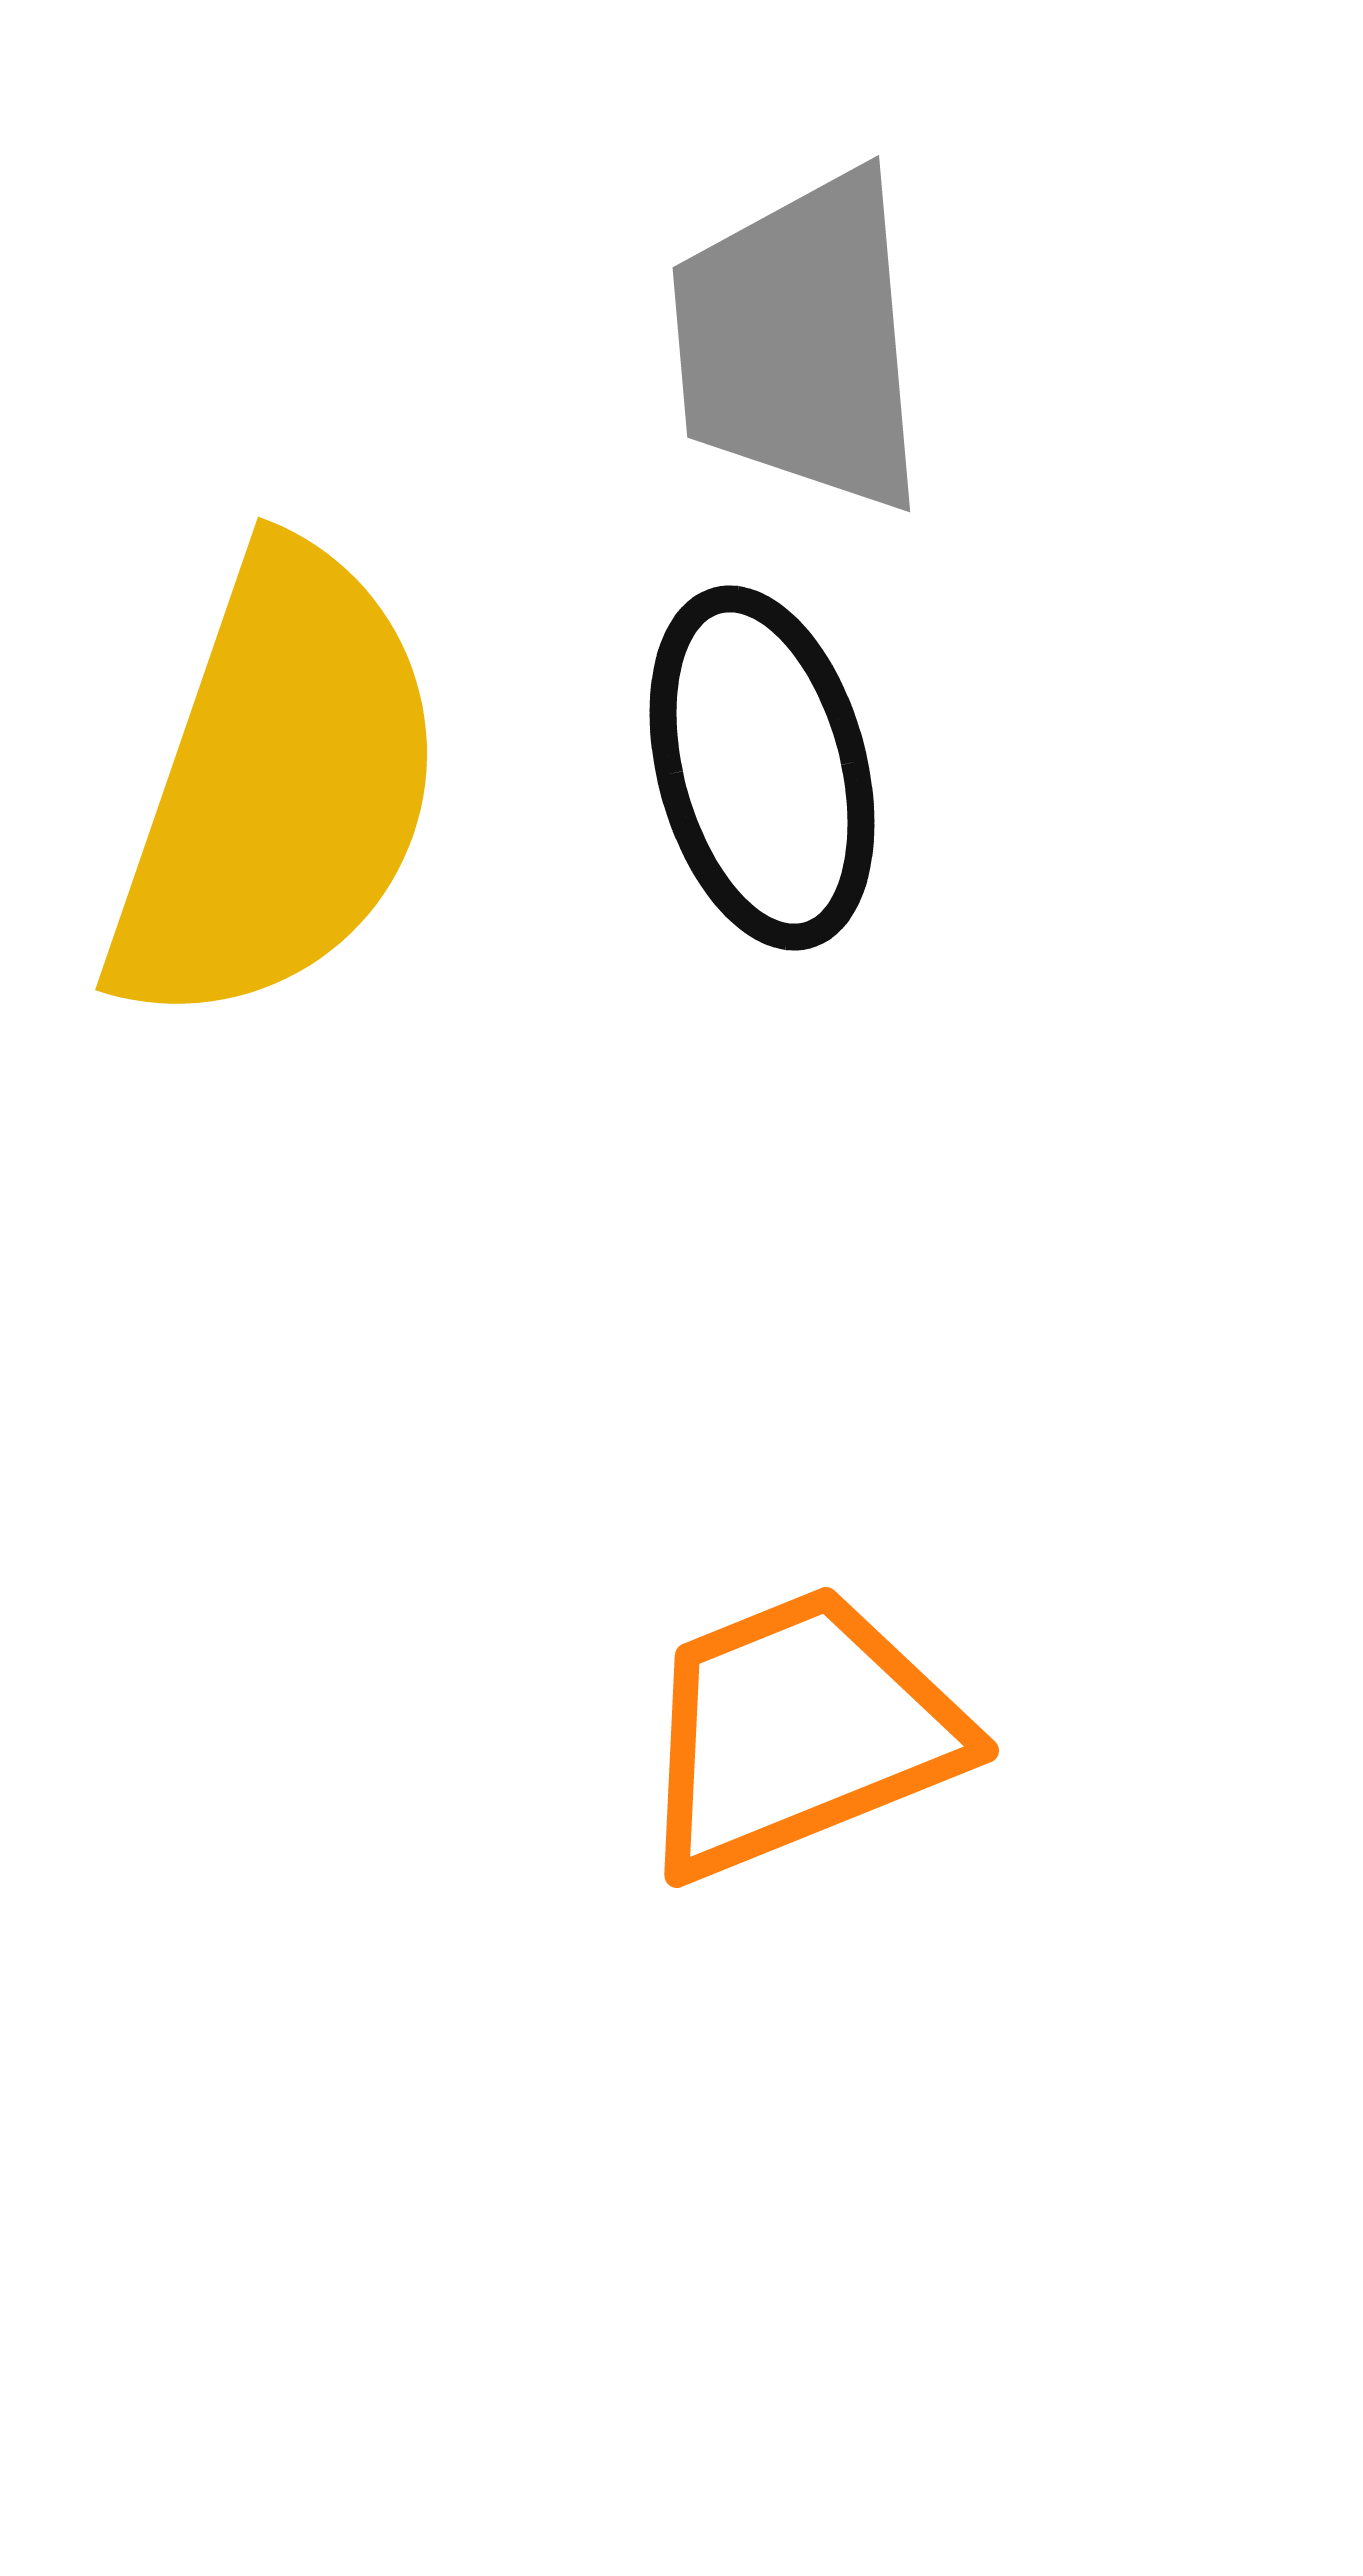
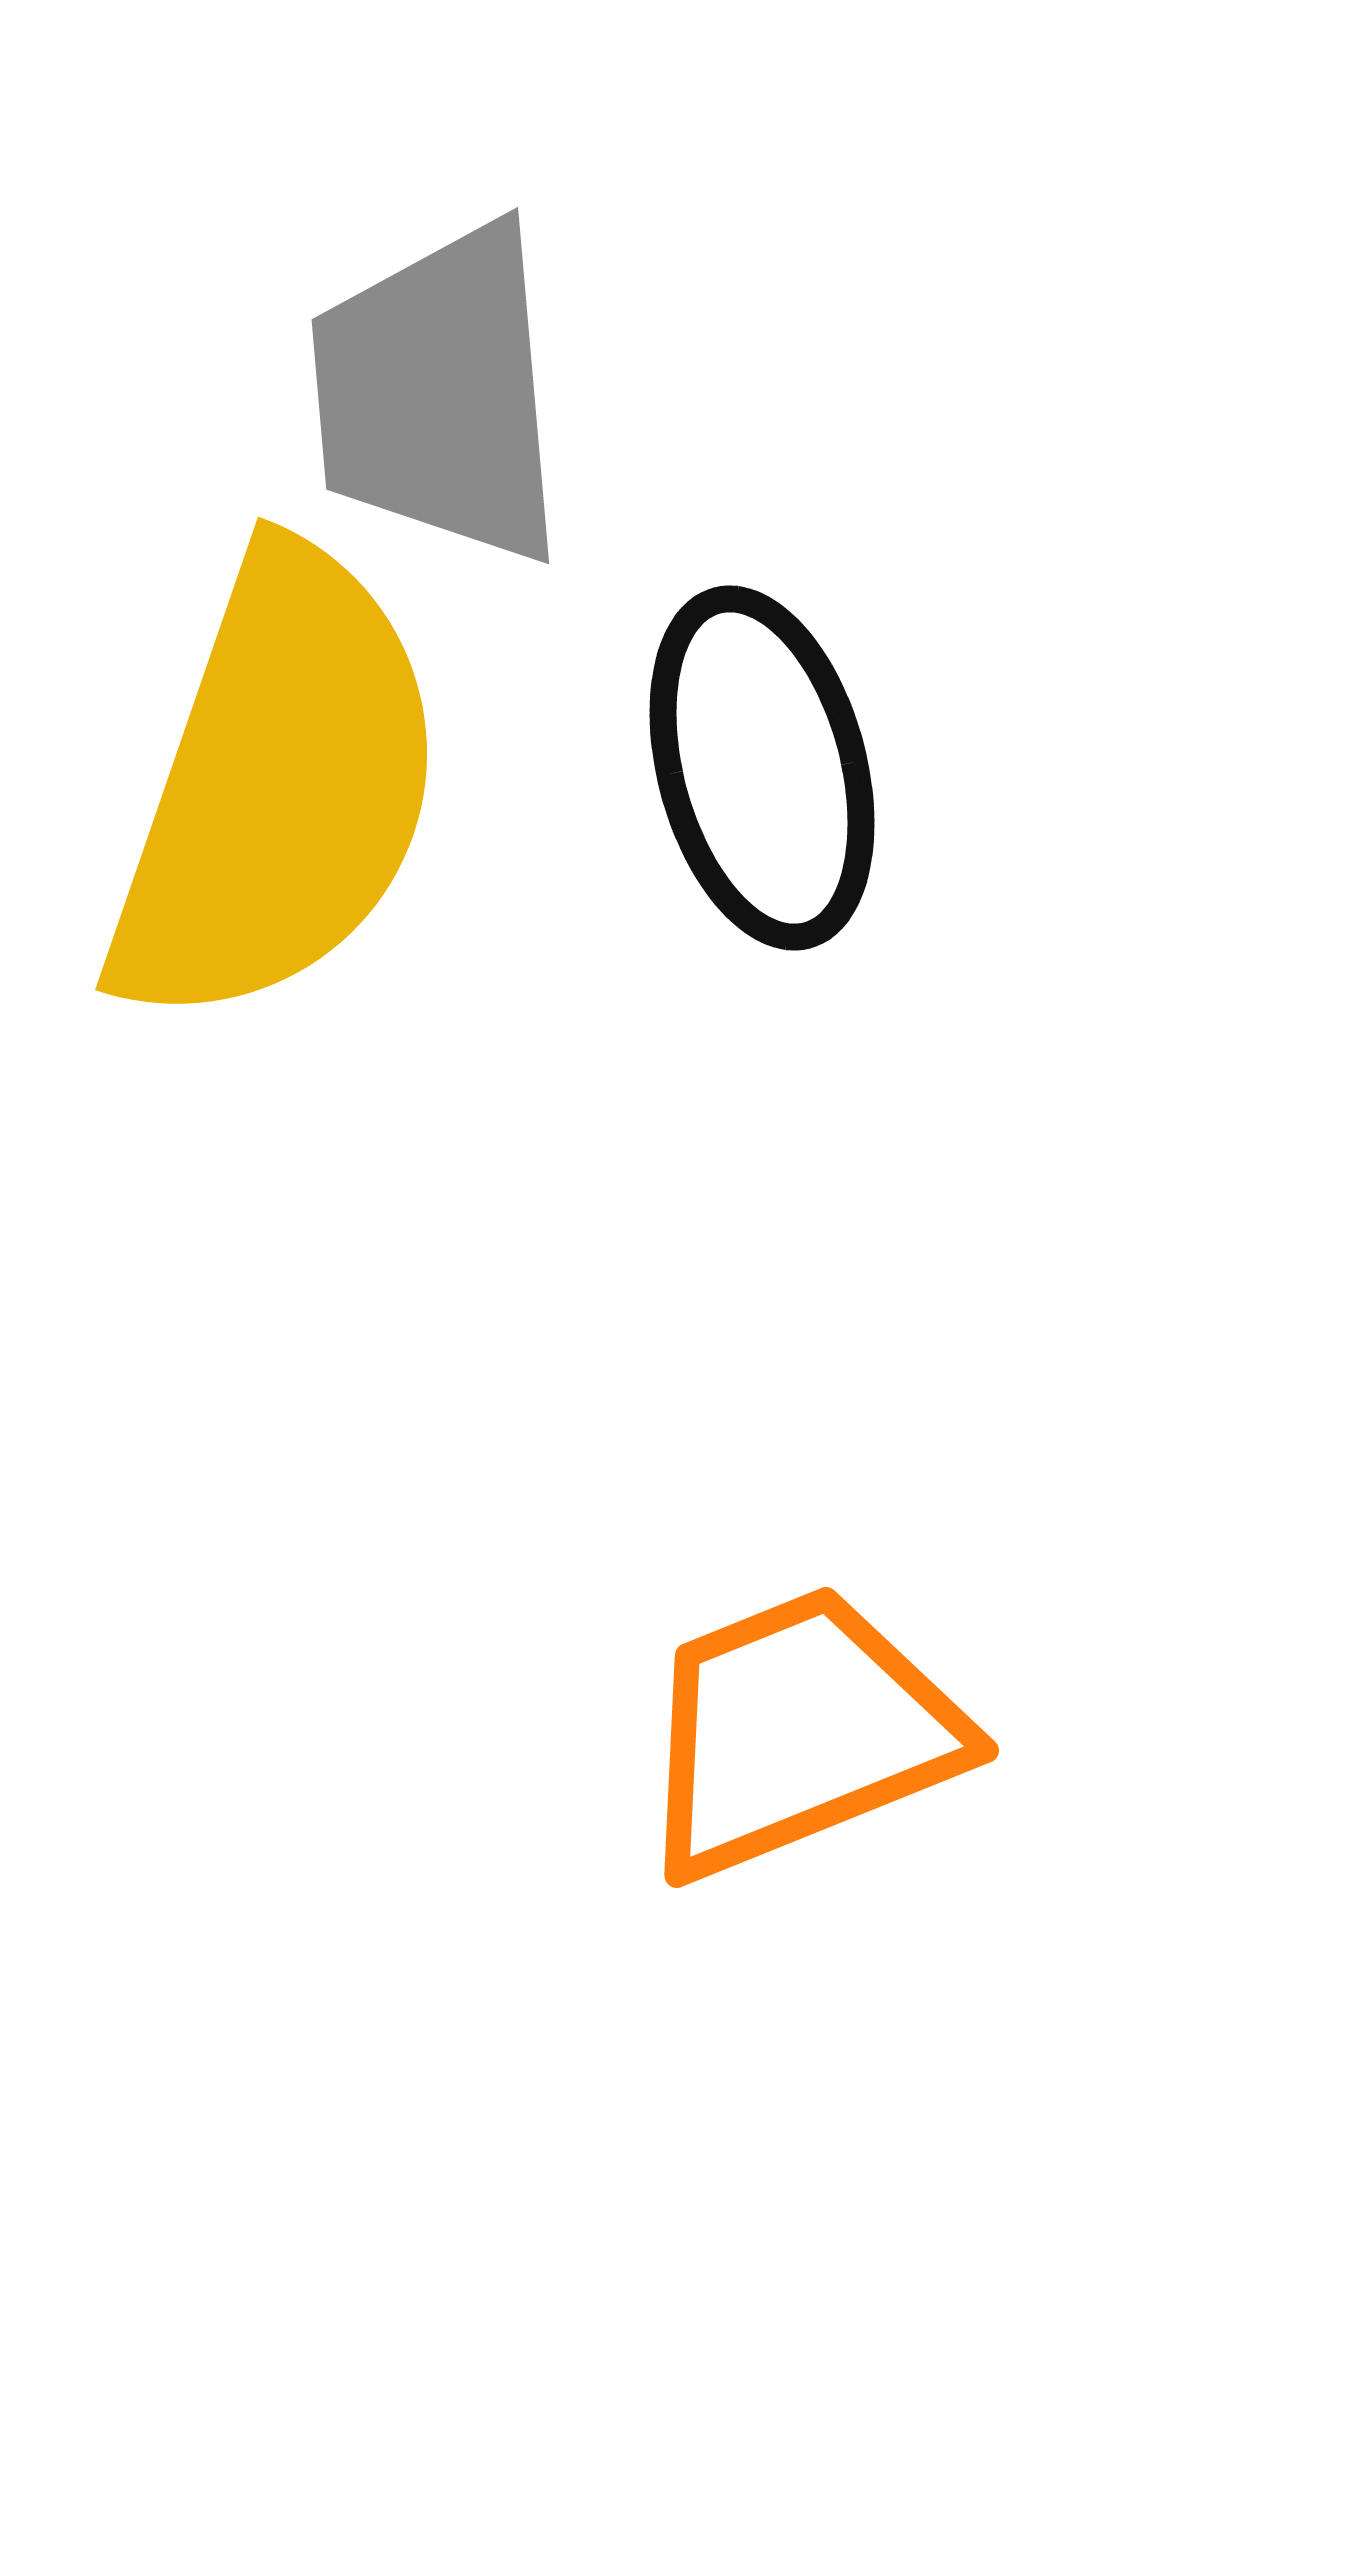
gray trapezoid: moved 361 px left, 52 px down
